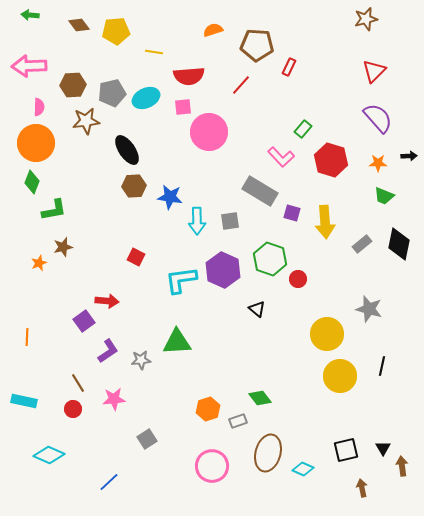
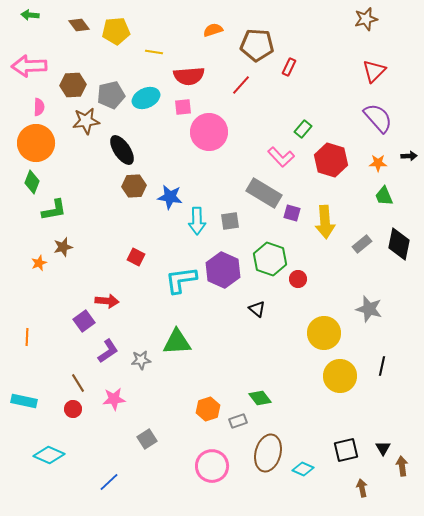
gray pentagon at (112, 93): moved 1 px left, 2 px down
black ellipse at (127, 150): moved 5 px left
gray rectangle at (260, 191): moved 4 px right, 2 px down
green trapezoid at (384, 196): rotated 45 degrees clockwise
yellow circle at (327, 334): moved 3 px left, 1 px up
